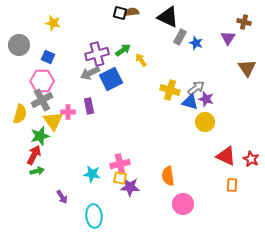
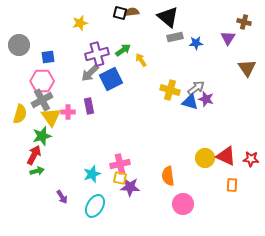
black triangle at (168, 17): rotated 15 degrees clockwise
yellow star at (53, 23): moved 27 px right; rotated 28 degrees counterclockwise
gray rectangle at (180, 37): moved 5 px left; rotated 49 degrees clockwise
blue star at (196, 43): rotated 24 degrees counterclockwise
blue square at (48, 57): rotated 32 degrees counterclockwise
gray arrow at (90, 73): rotated 18 degrees counterclockwise
yellow triangle at (53, 121): moved 2 px left, 4 px up
yellow circle at (205, 122): moved 36 px down
green star at (40, 136): moved 2 px right
red star at (251, 159): rotated 21 degrees counterclockwise
cyan star at (92, 174): rotated 30 degrees counterclockwise
cyan ellipse at (94, 216): moved 1 px right, 10 px up; rotated 35 degrees clockwise
